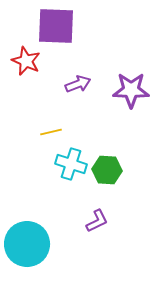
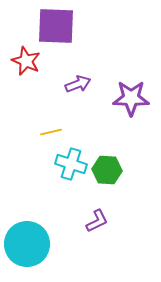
purple star: moved 8 px down
